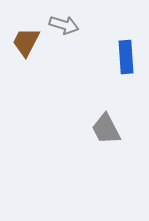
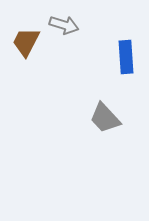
gray trapezoid: moved 1 px left, 11 px up; rotated 16 degrees counterclockwise
